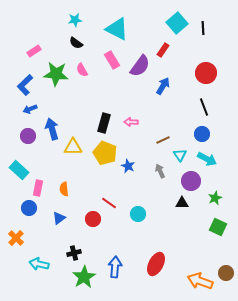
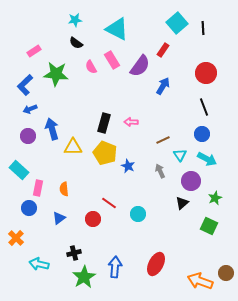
pink semicircle at (82, 70): moved 9 px right, 3 px up
black triangle at (182, 203): rotated 40 degrees counterclockwise
green square at (218, 227): moved 9 px left, 1 px up
